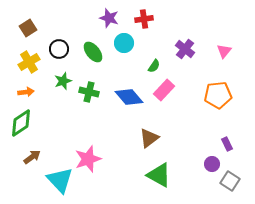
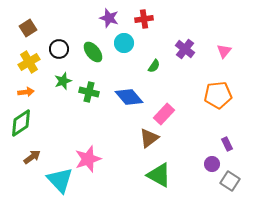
pink rectangle: moved 24 px down
